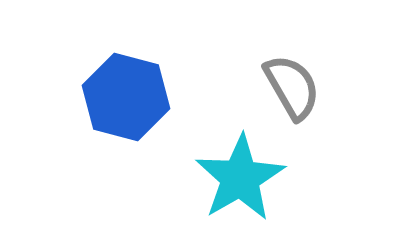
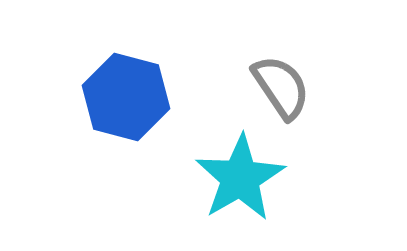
gray semicircle: moved 11 px left; rotated 4 degrees counterclockwise
